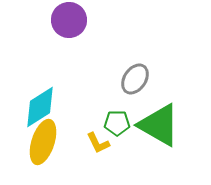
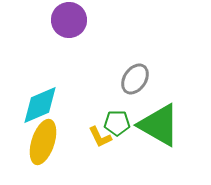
cyan diamond: moved 2 px up; rotated 9 degrees clockwise
yellow L-shape: moved 2 px right, 6 px up
